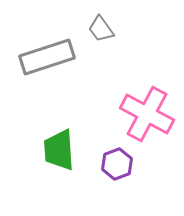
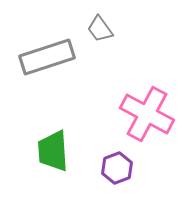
gray trapezoid: moved 1 px left
green trapezoid: moved 6 px left, 1 px down
purple hexagon: moved 4 px down
